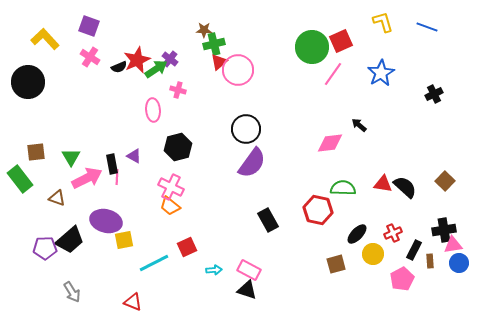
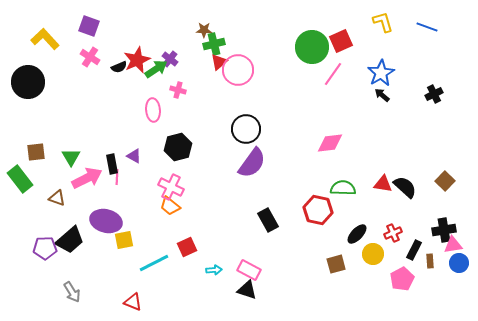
black arrow at (359, 125): moved 23 px right, 30 px up
